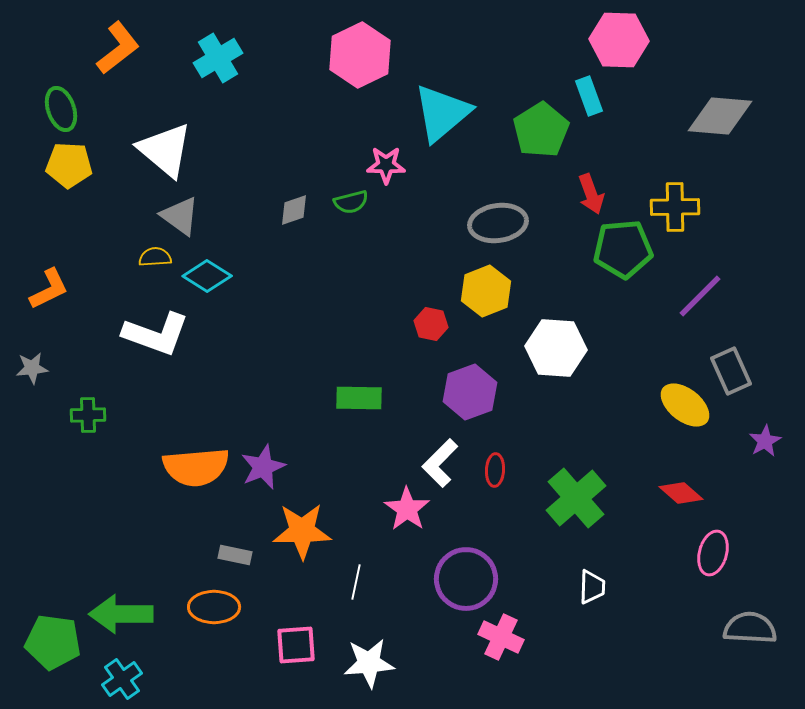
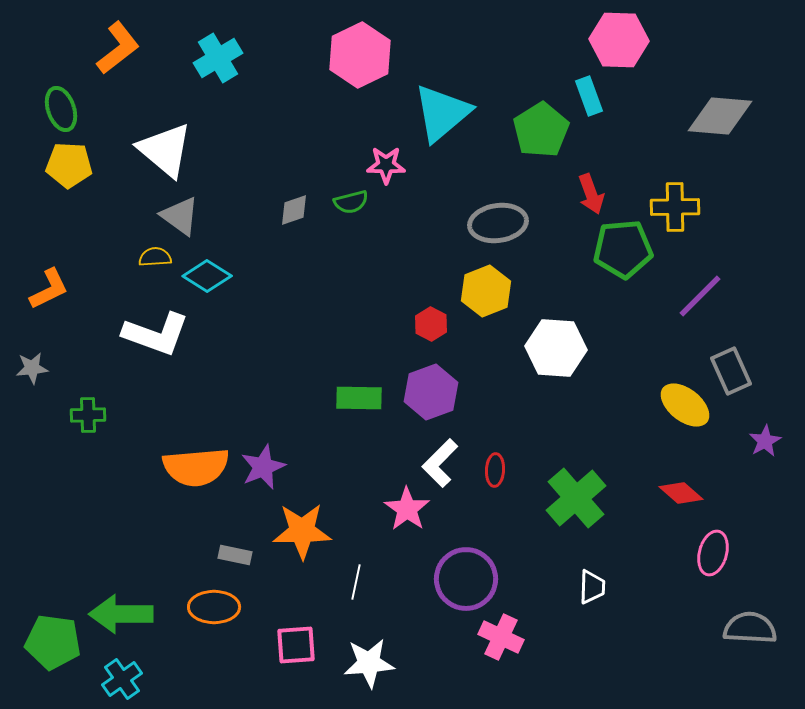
red hexagon at (431, 324): rotated 16 degrees clockwise
purple hexagon at (470, 392): moved 39 px left
